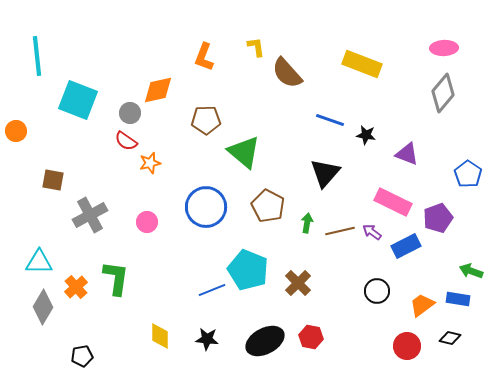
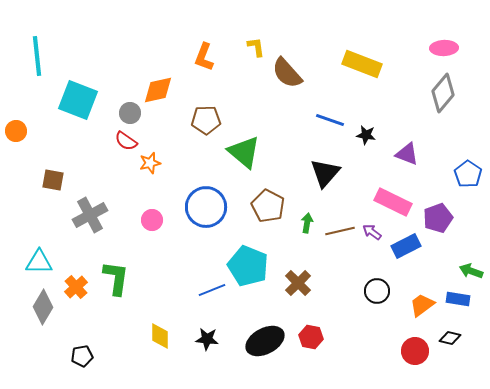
pink circle at (147, 222): moved 5 px right, 2 px up
cyan pentagon at (248, 270): moved 4 px up
red circle at (407, 346): moved 8 px right, 5 px down
